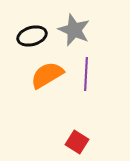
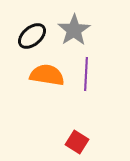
gray star: rotated 16 degrees clockwise
black ellipse: rotated 24 degrees counterclockwise
orange semicircle: rotated 40 degrees clockwise
